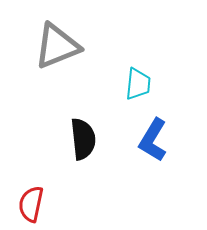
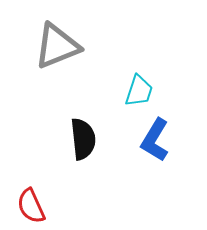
cyan trapezoid: moved 1 px right, 7 px down; rotated 12 degrees clockwise
blue L-shape: moved 2 px right
red semicircle: moved 2 px down; rotated 36 degrees counterclockwise
